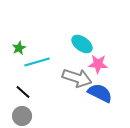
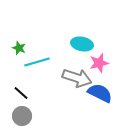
cyan ellipse: rotated 25 degrees counterclockwise
green star: rotated 24 degrees counterclockwise
pink star: moved 1 px right, 1 px up; rotated 18 degrees counterclockwise
black line: moved 2 px left, 1 px down
